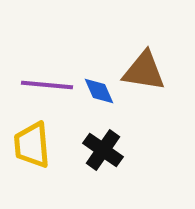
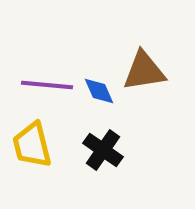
brown triangle: rotated 18 degrees counterclockwise
yellow trapezoid: rotated 9 degrees counterclockwise
